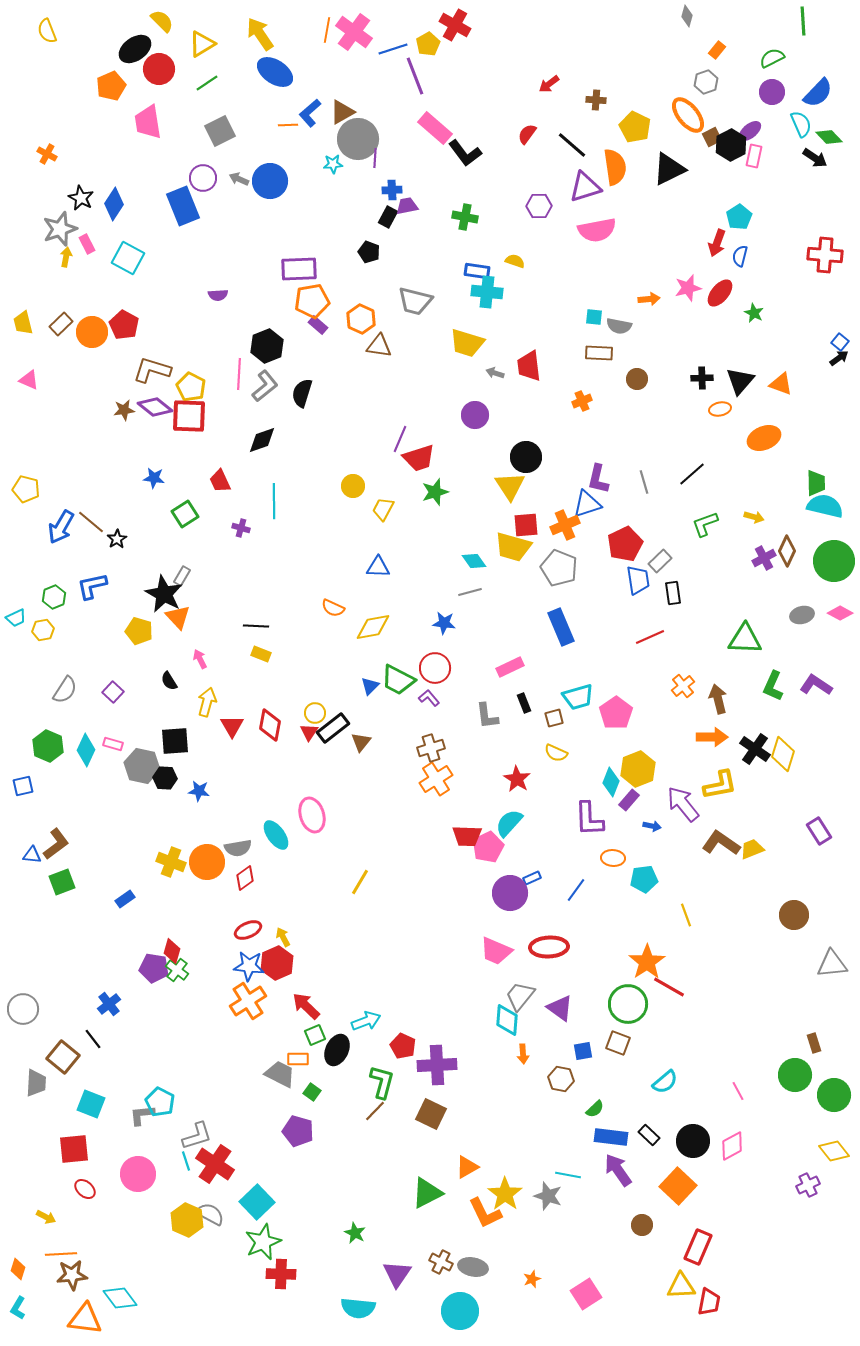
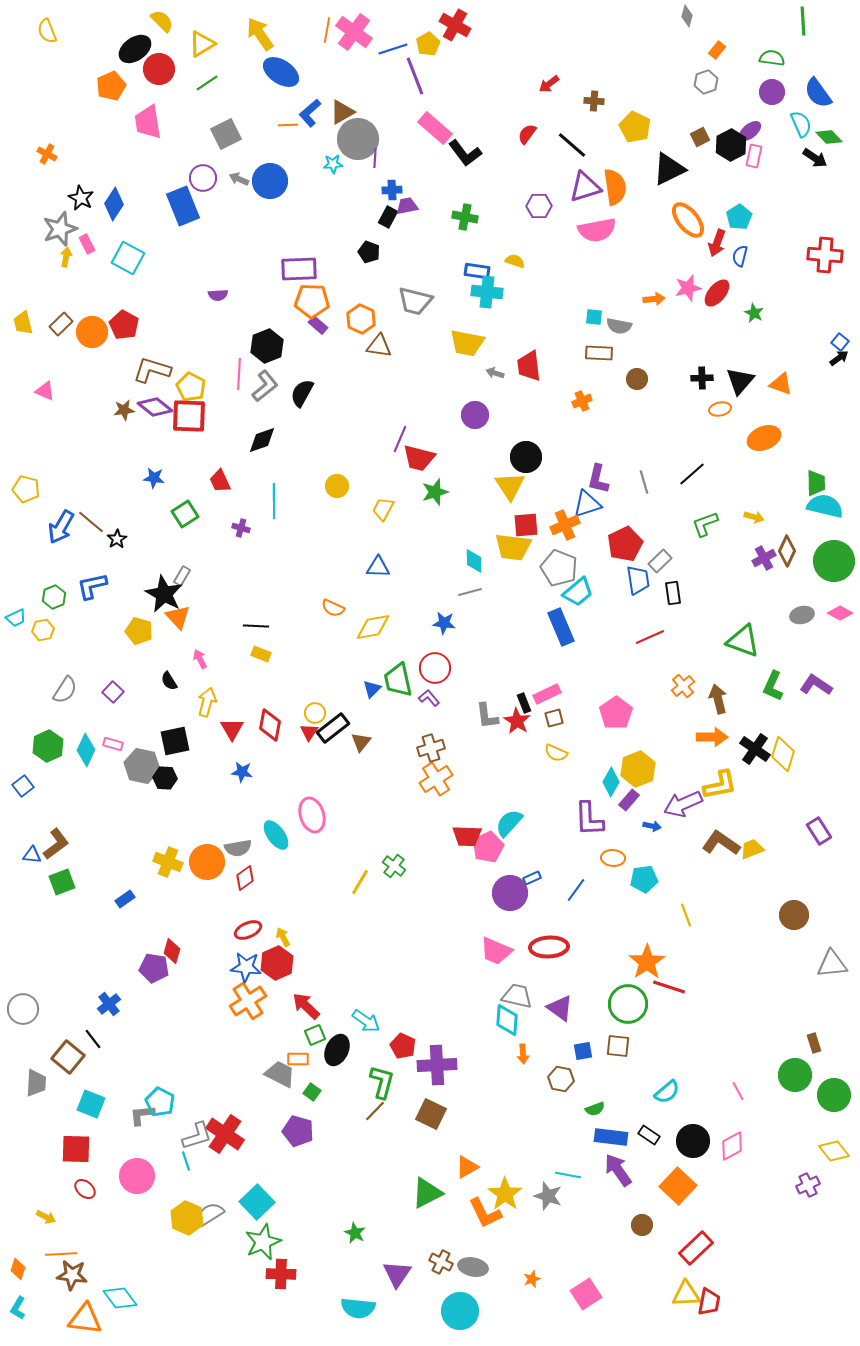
green semicircle at (772, 58): rotated 35 degrees clockwise
blue ellipse at (275, 72): moved 6 px right
blue semicircle at (818, 93): rotated 100 degrees clockwise
brown cross at (596, 100): moved 2 px left, 1 px down
orange ellipse at (688, 115): moved 105 px down
gray square at (220, 131): moved 6 px right, 3 px down
brown square at (712, 137): moved 12 px left
orange semicircle at (615, 167): moved 20 px down
red ellipse at (720, 293): moved 3 px left
orange arrow at (649, 299): moved 5 px right
orange pentagon at (312, 301): rotated 12 degrees clockwise
yellow trapezoid at (467, 343): rotated 6 degrees counterclockwise
pink triangle at (29, 380): moved 16 px right, 11 px down
black semicircle at (302, 393): rotated 12 degrees clockwise
red trapezoid at (419, 458): rotated 32 degrees clockwise
yellow circle at (353, 486): moved 16 px left
yellow trapezoid at (513, 547): rotated 9 degrees counterclockwise
cyan diamond at (474, 561): rotated 35 degrees clockwise
green triangle at (745, 639): moved 2 px left, 2 px down; rotated 18 degrees clockwise
pink rectangle at (510, 667): moved 37 px right, 27 px down
green trapezoid at (398, 680): rotated 51 degrees clockwise
blue triangle at (370, 686): moved 2 px right, 3 px down
cyan trapezoid at (578, 697): moved 105 px up; rotated 24 degrees counterclockwise
red triangle at (232, 726): moved 3 px down
black square at (175, 741): rotated 8 degrees counterclockwise
green hexagon at (48, 746): rotated 12 degrees clockwise
red star at (517, 779): moved 58 px up
cyan diamond at (611, 782): rotated 8 degrees clockwise
blue square at (23, 786): rotated 25 degrees counterclockwise
blue star at (199, 791): moved 43 px right, 19 px up
purple arrow at (683, 804): rotated 75 degrees counterclockwise
yellow cross at (171, 862): moved 3 px left
blue star at (249, 966): moved 3 px left, 1 px down
green cross at (177, 970): moved 217 px right, 104 px up
red line at (669, 987): rotated 12 degrees counterclockwise
gray trapezoid at (520, 996): moved 3 px left; rotated 64 degrees clockwise
cyan arrow at (366, 1021): rotated 56 degrees clockwise
brown square at (618, 1043): moved 3 px down; rotated 15 degrees counterclockwise
brown square at (63, 1057): moved 5 px right
cyan semicircle at (665, 1082): moved 2 px right, 10 px down
green semicircle at (595, 1109): rotated 24 degrees clockwise
black rectangle at (649, 1135): rotated 10 degrees counterclockwise
red square at (74, 1149): moved 2 px right; rotated 8 degrees clockwise
red cross at (215, 1164): moved 10 px right, 30 px up
pink circle at (138, 1174): moved 1 px left, 2 px down
gray semicircle at (210, 1214): rotated 60 degrees counterclockwise
yellow hexagon at (187, 1220): moved 2 px up
red rectangle at (698, 1247): moved 2 px left, 1 px down; rotated 24 degrees clockwise
brown star at (72, 1275): rotated 12 degrees clockwise
yellow triangle at (681, 1286): moved 5 px right, 8 px down
